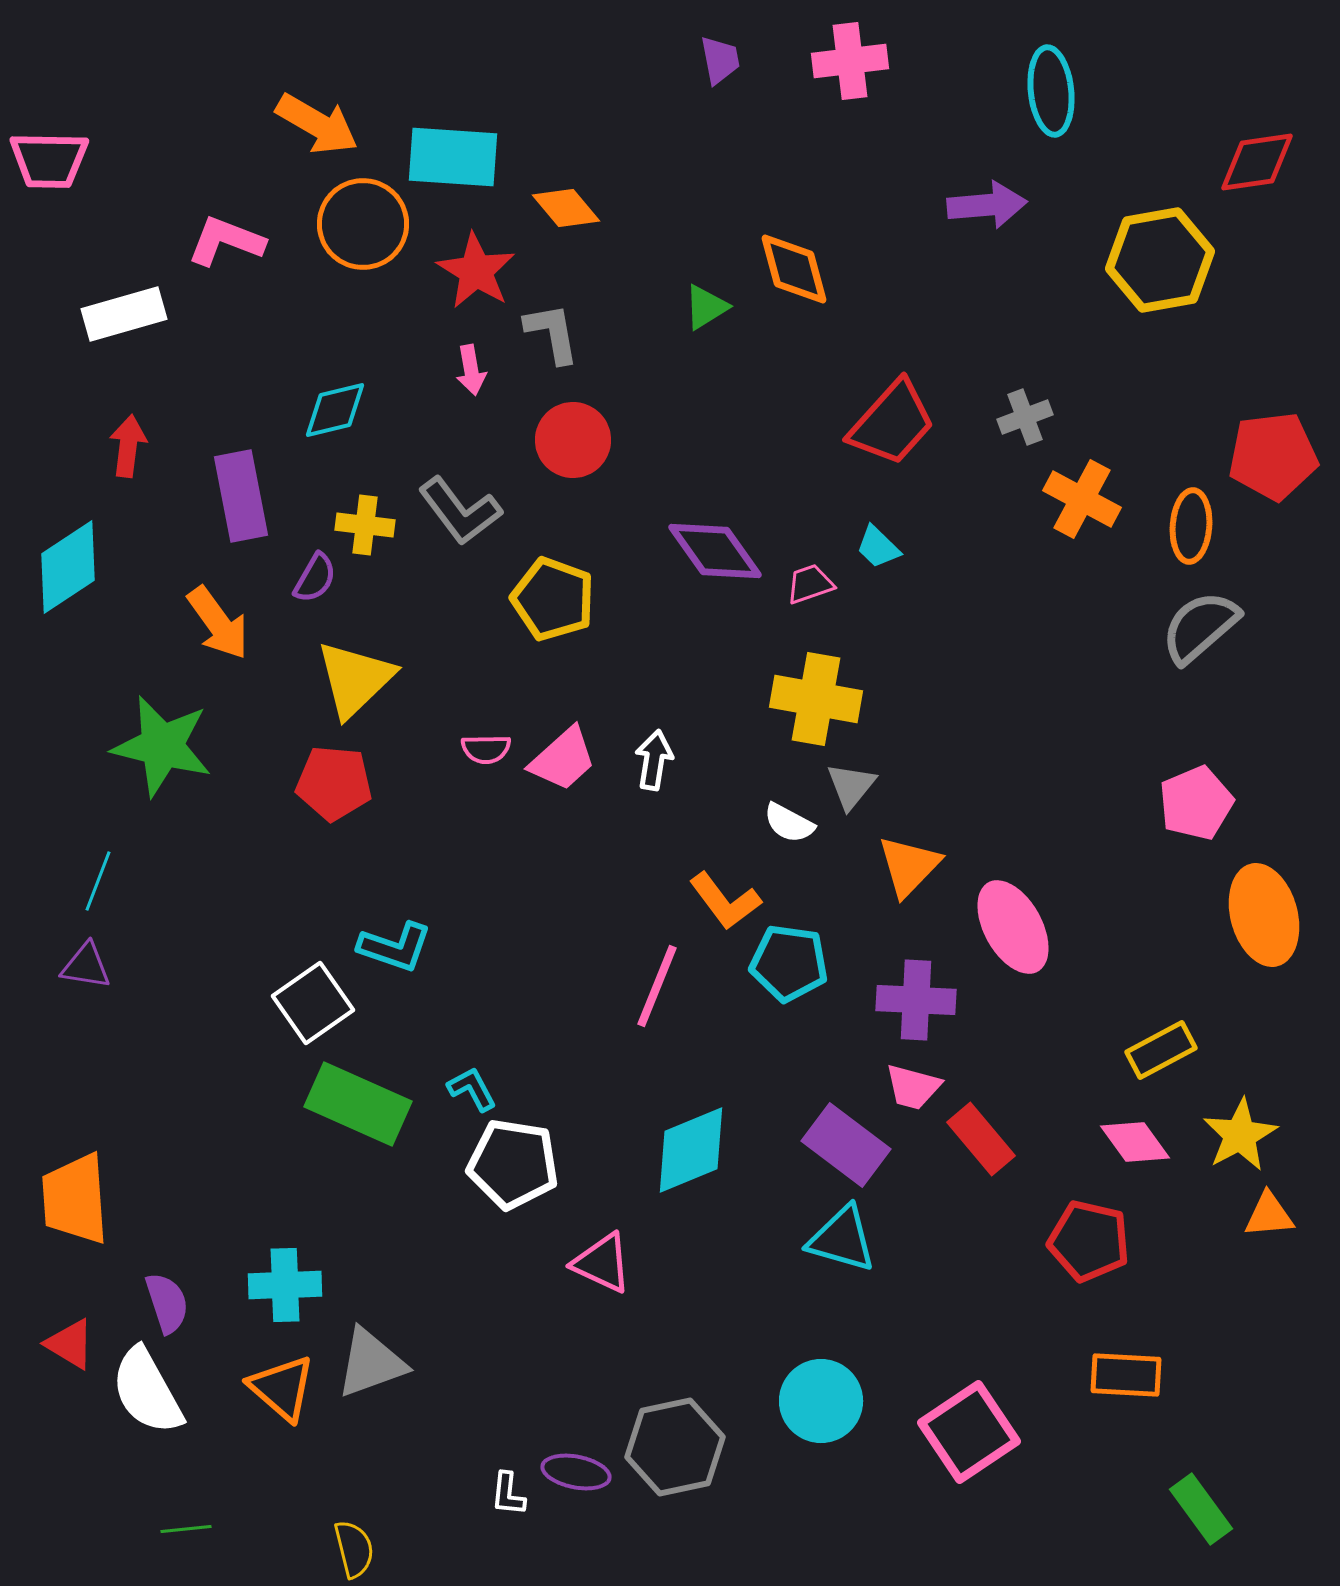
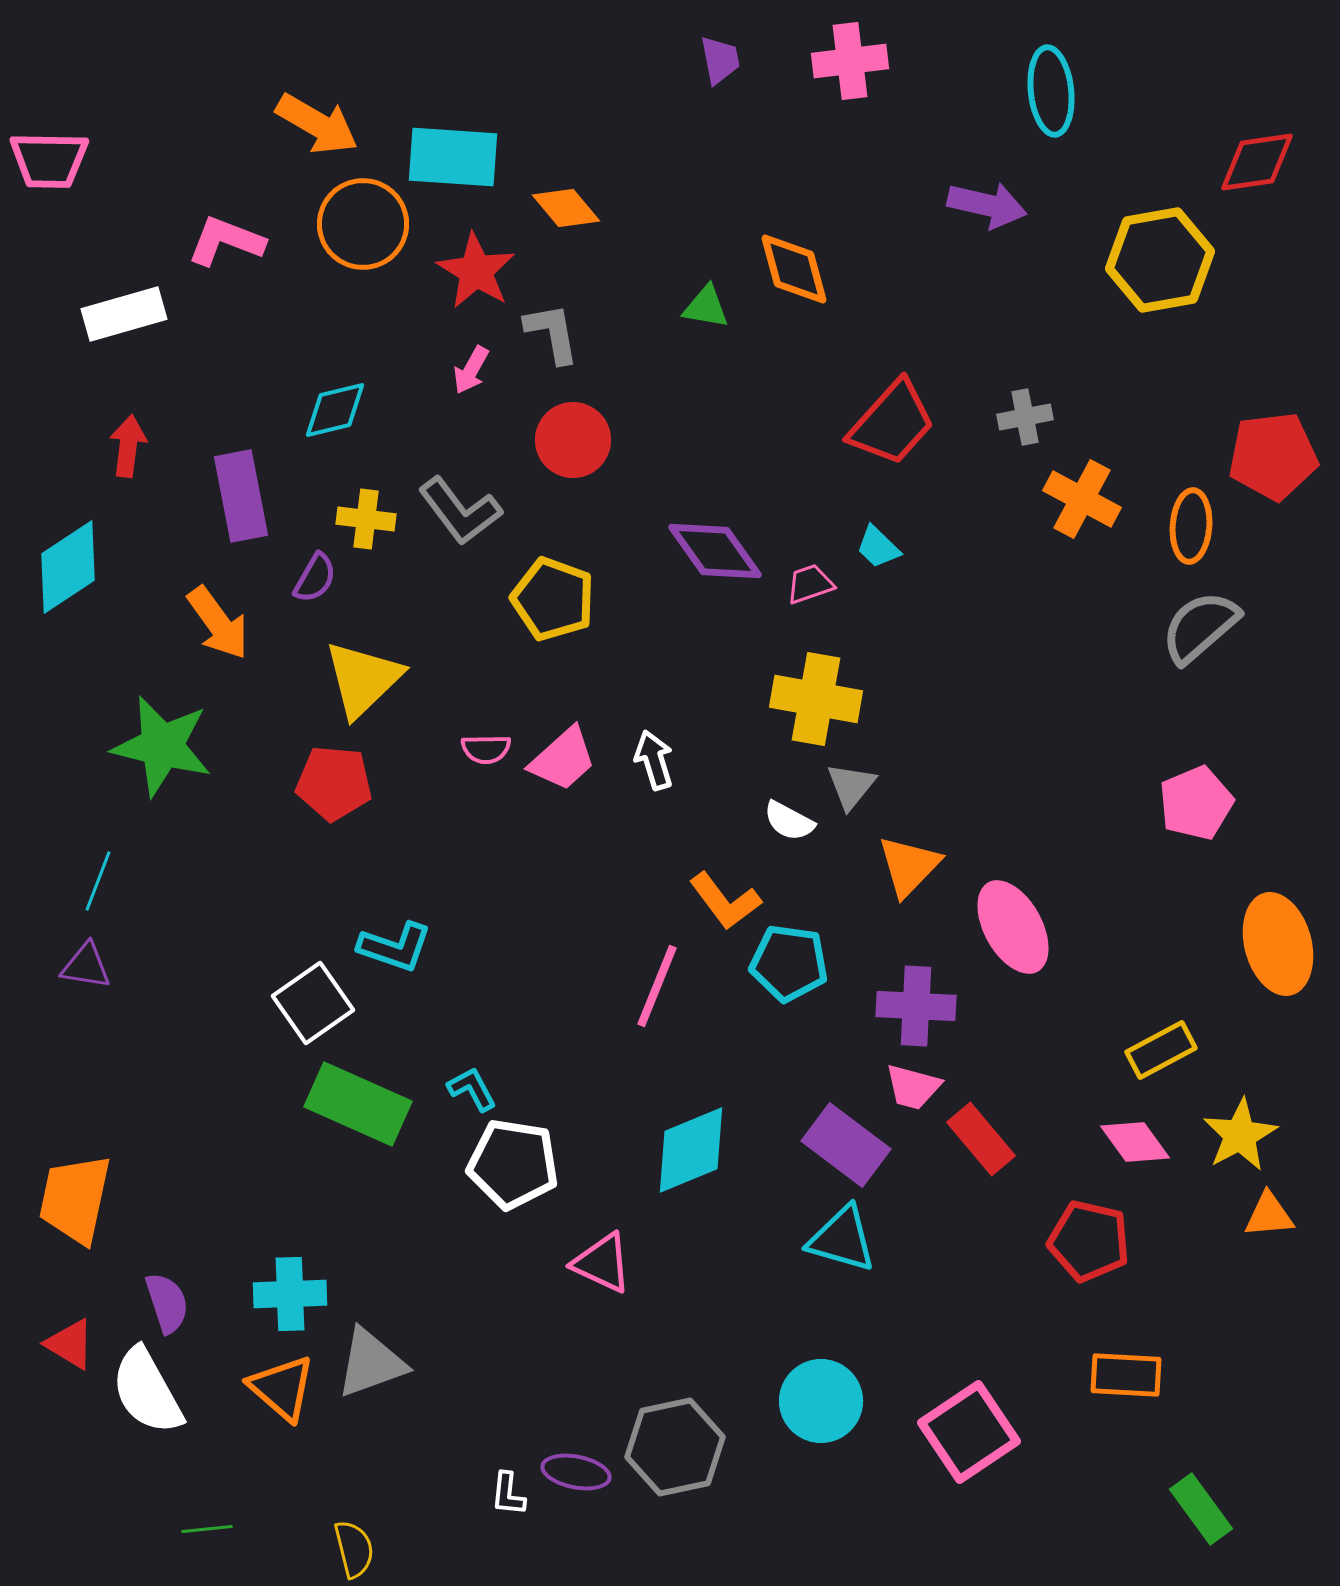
purple arrow at (987, 205): rotated 18 degrees clockwise
green triangle at (706, 307): rotated 42 degrees clockwise
pink arrow at (471, 370): rotated 39 degrees clockwise
gray cross at (1025, 417): rotated 10 degrees clockwise
yellow cross at (365, 525): moved 1 px right, 6 px up
yellow triangle at (355, 679): moved 8 px right
white arrow at (654, 760): rotated 26 degrees counterclockwise
white semicircle at (789, 823): moved 2 px up
orange ellipse at (1264, 915): moved 14 px right, 29 px down
purple cross at (916, 1000): moved 6 px down
orange trapezoid at (75, 1199): rotated 16 degrees clockwise
cyan cross at (285, 1285): moved 5 px right, 9 px down
green line at (186, 1529): moved 21 px right
